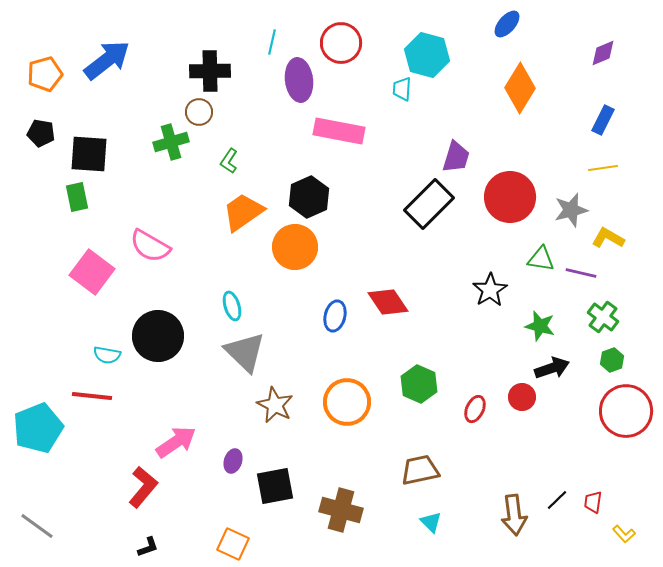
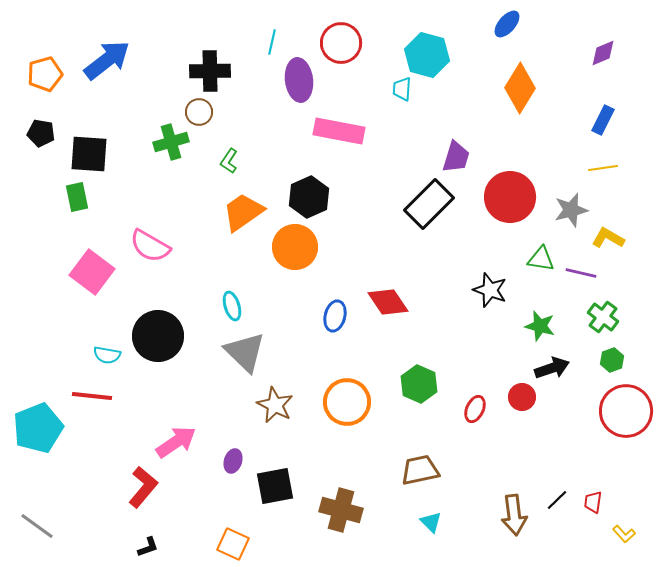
black star at (490, 290): rotated 20 degrees counterclockwise
